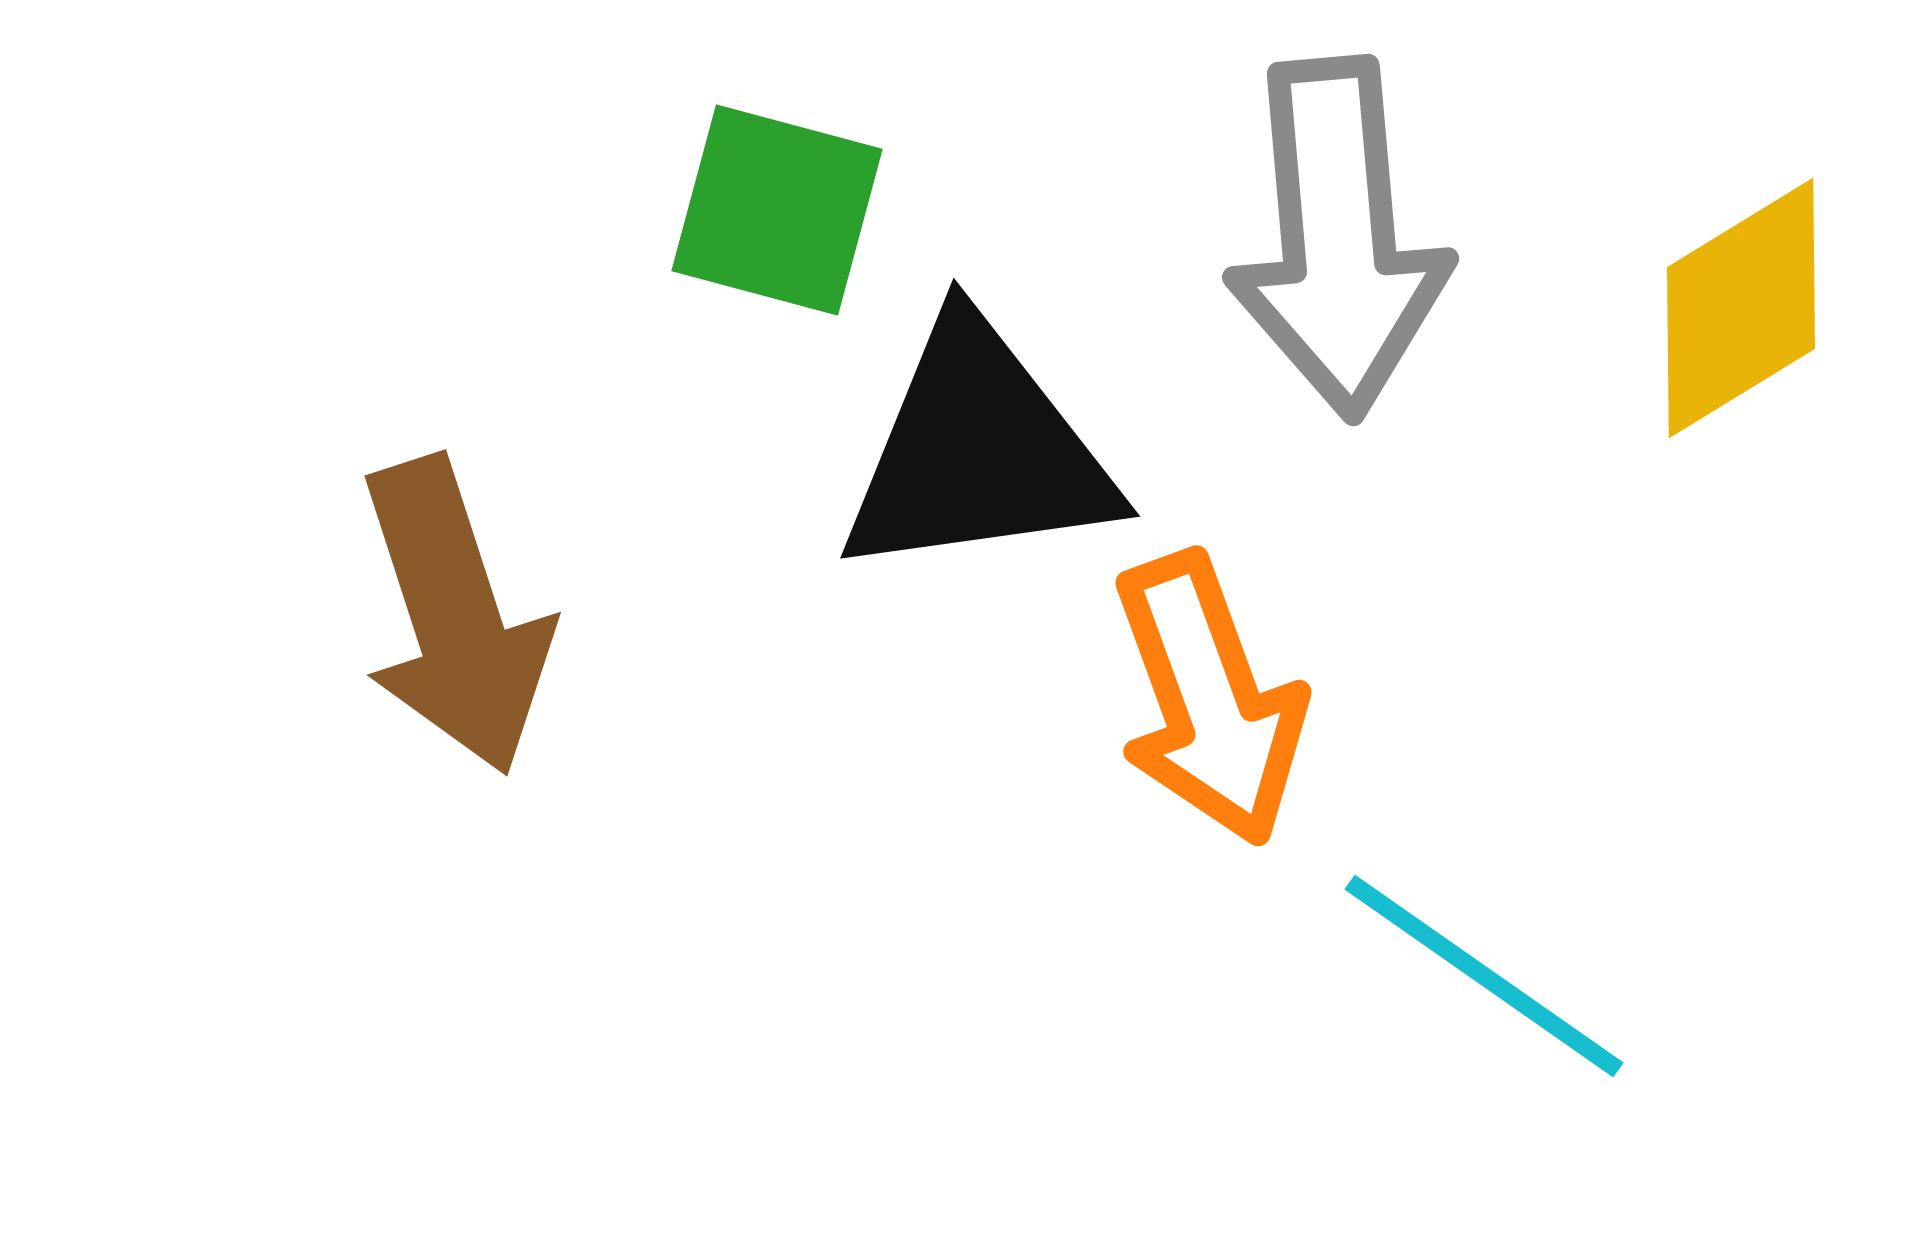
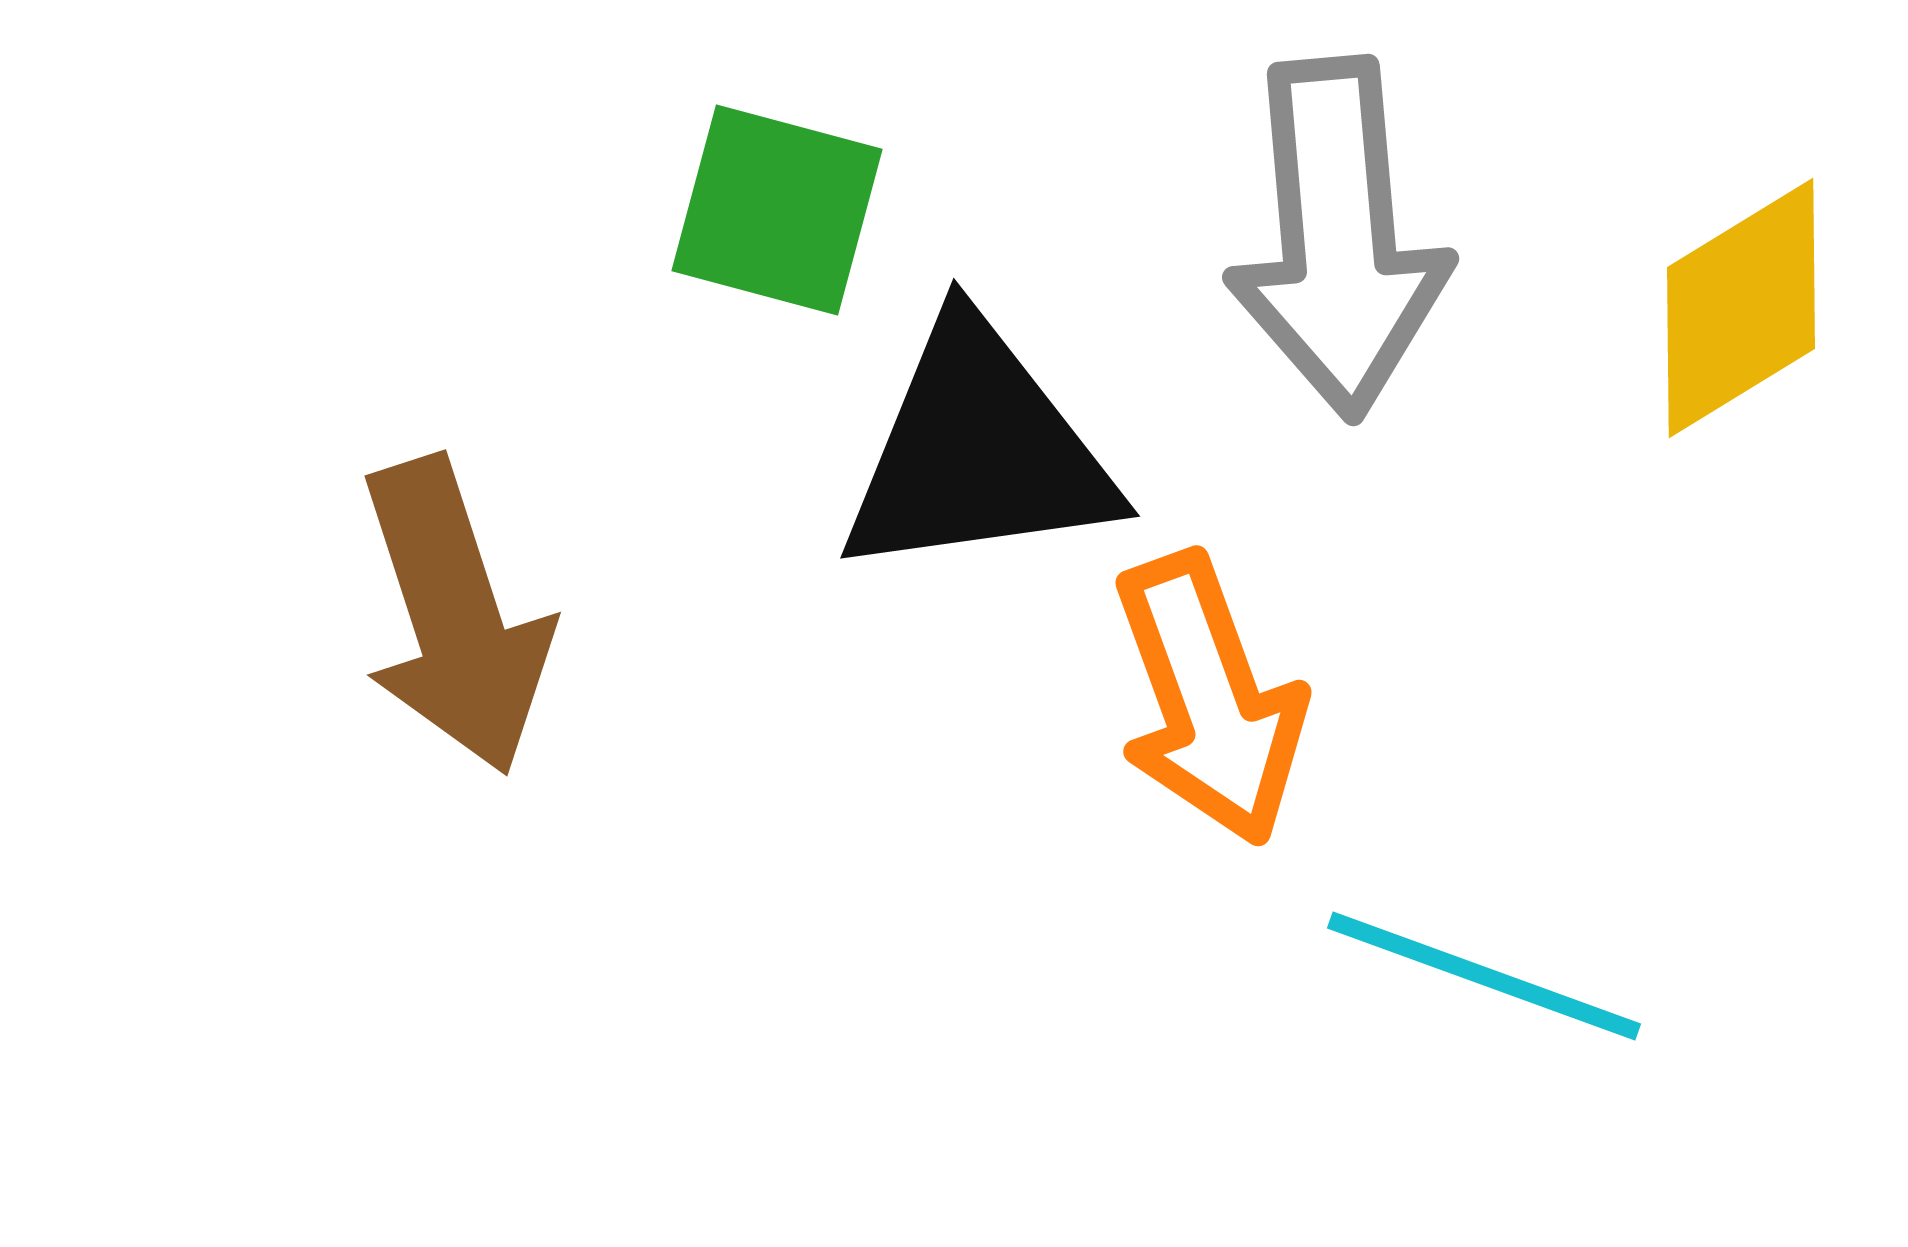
cyan line: rotated 15 degrees counterclockwise
